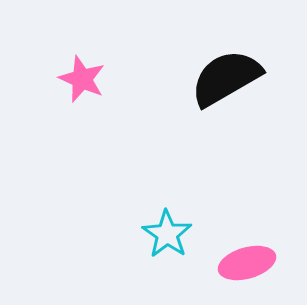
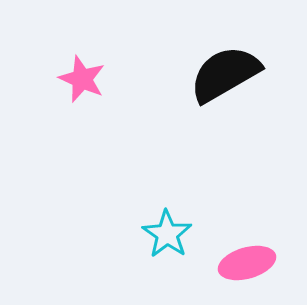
black semicircle: moved 1 px left, 4 px up
